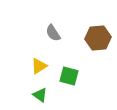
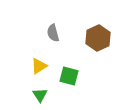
gray semicircle: rotated 18 degrees clockwise
brown hexagon: rotated 20 degrees counterclockwise
green triangle: rotated 21 degrees clockwise
